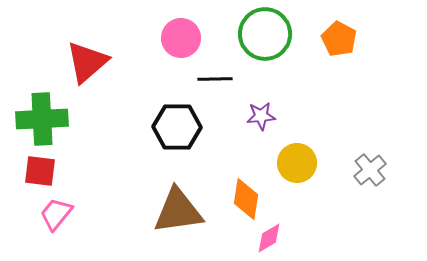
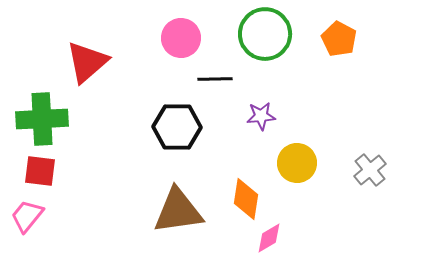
pink trapezoid: moved 29 px left, 2 px down
